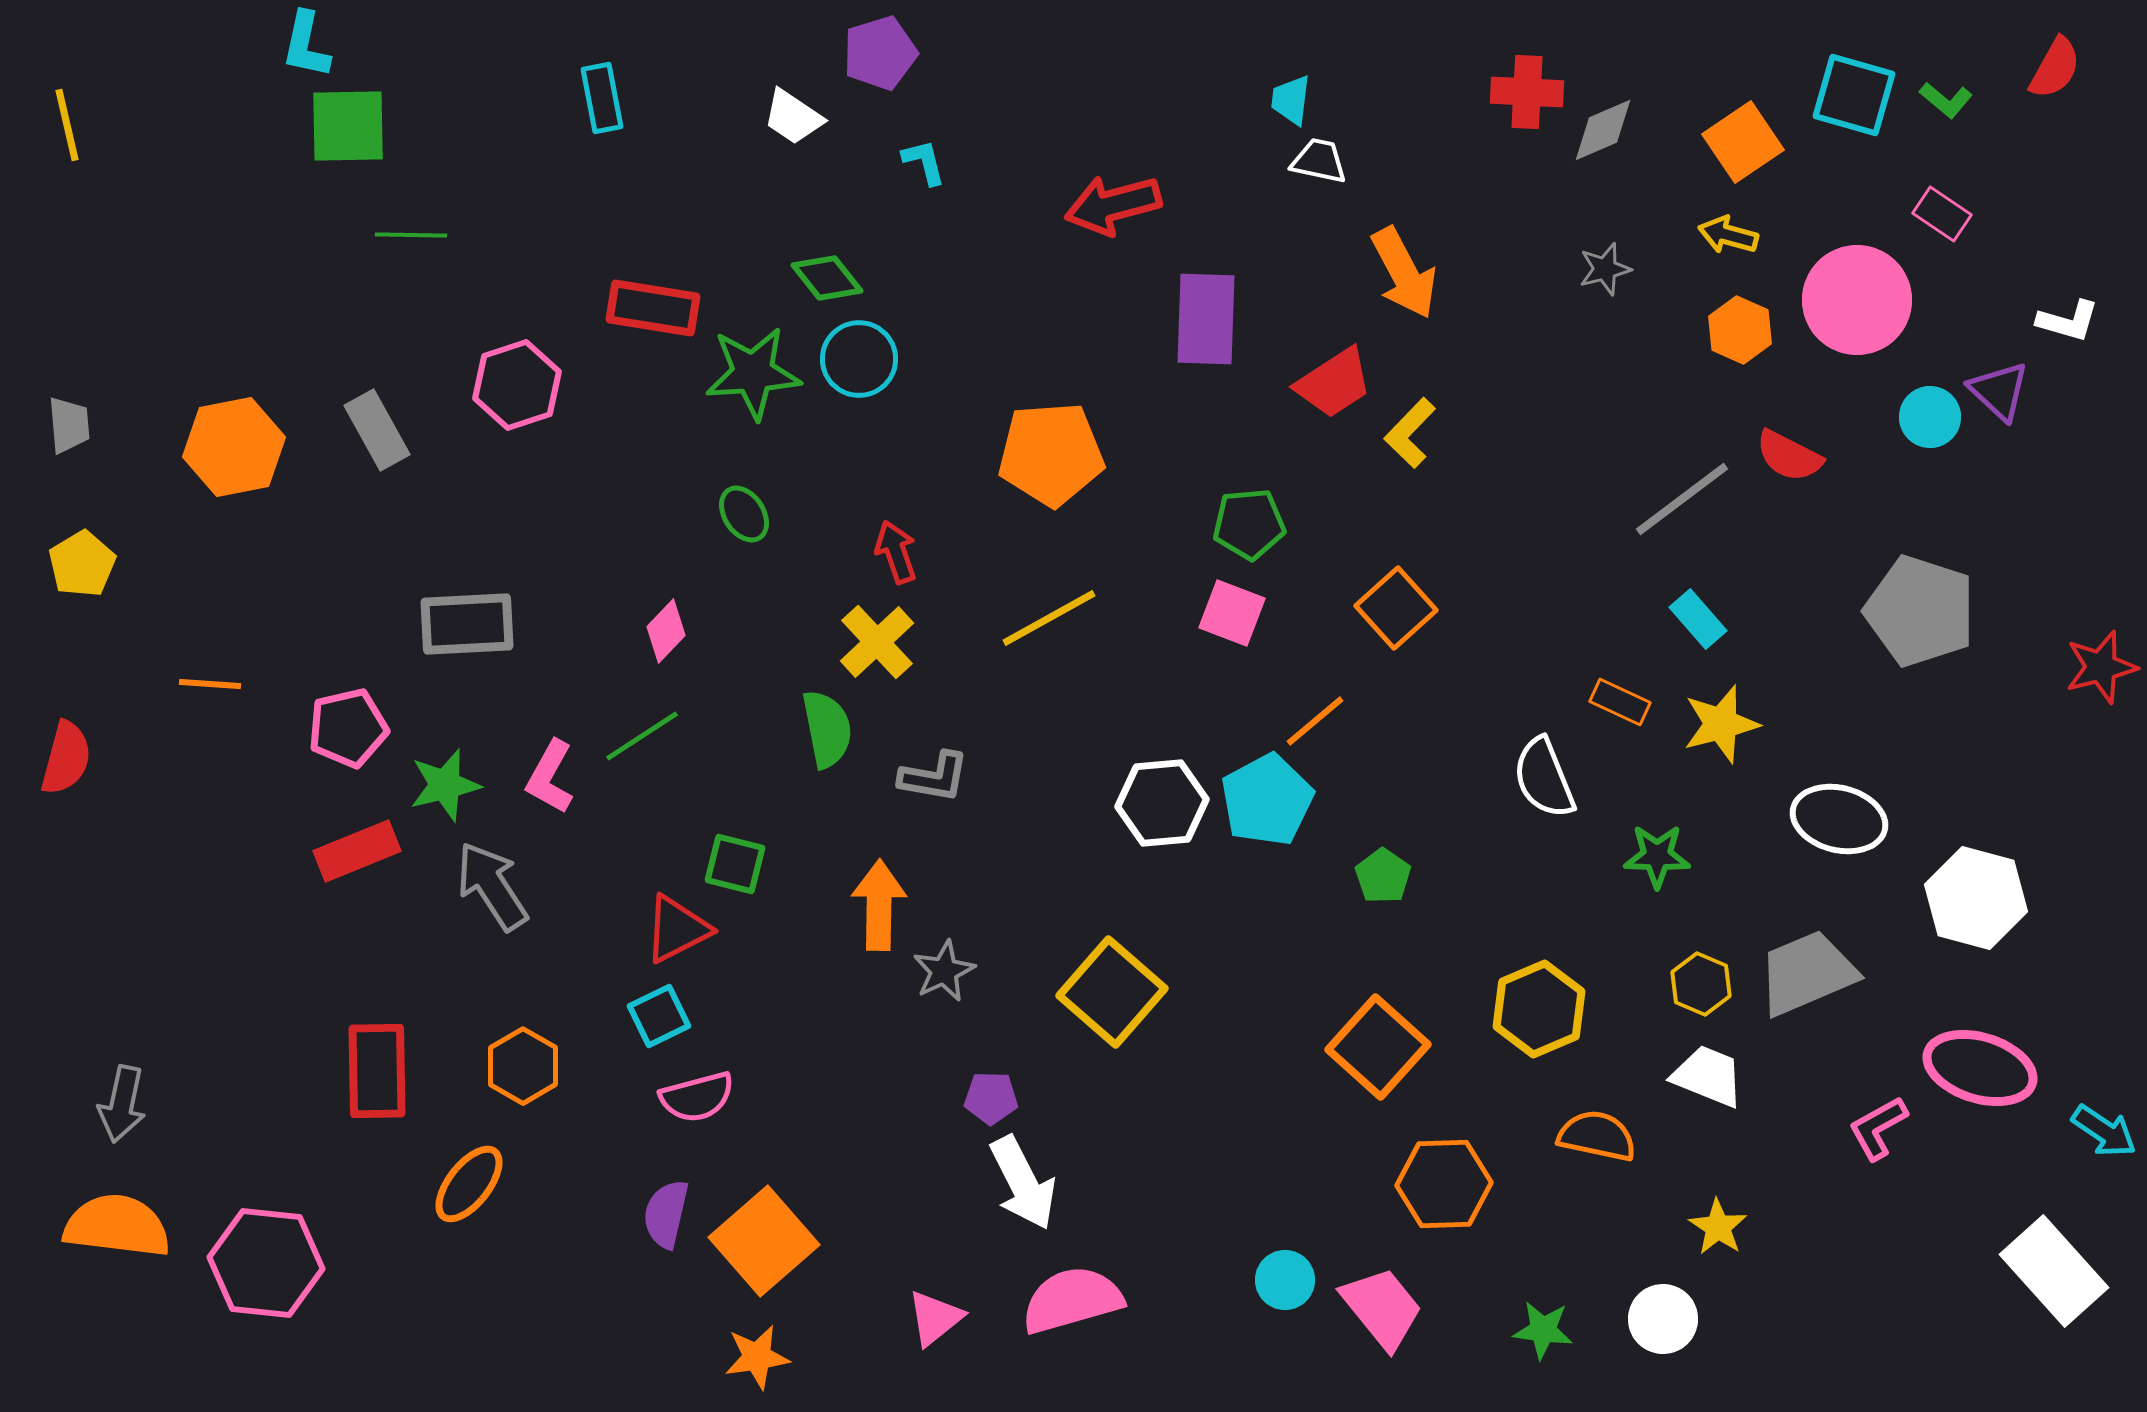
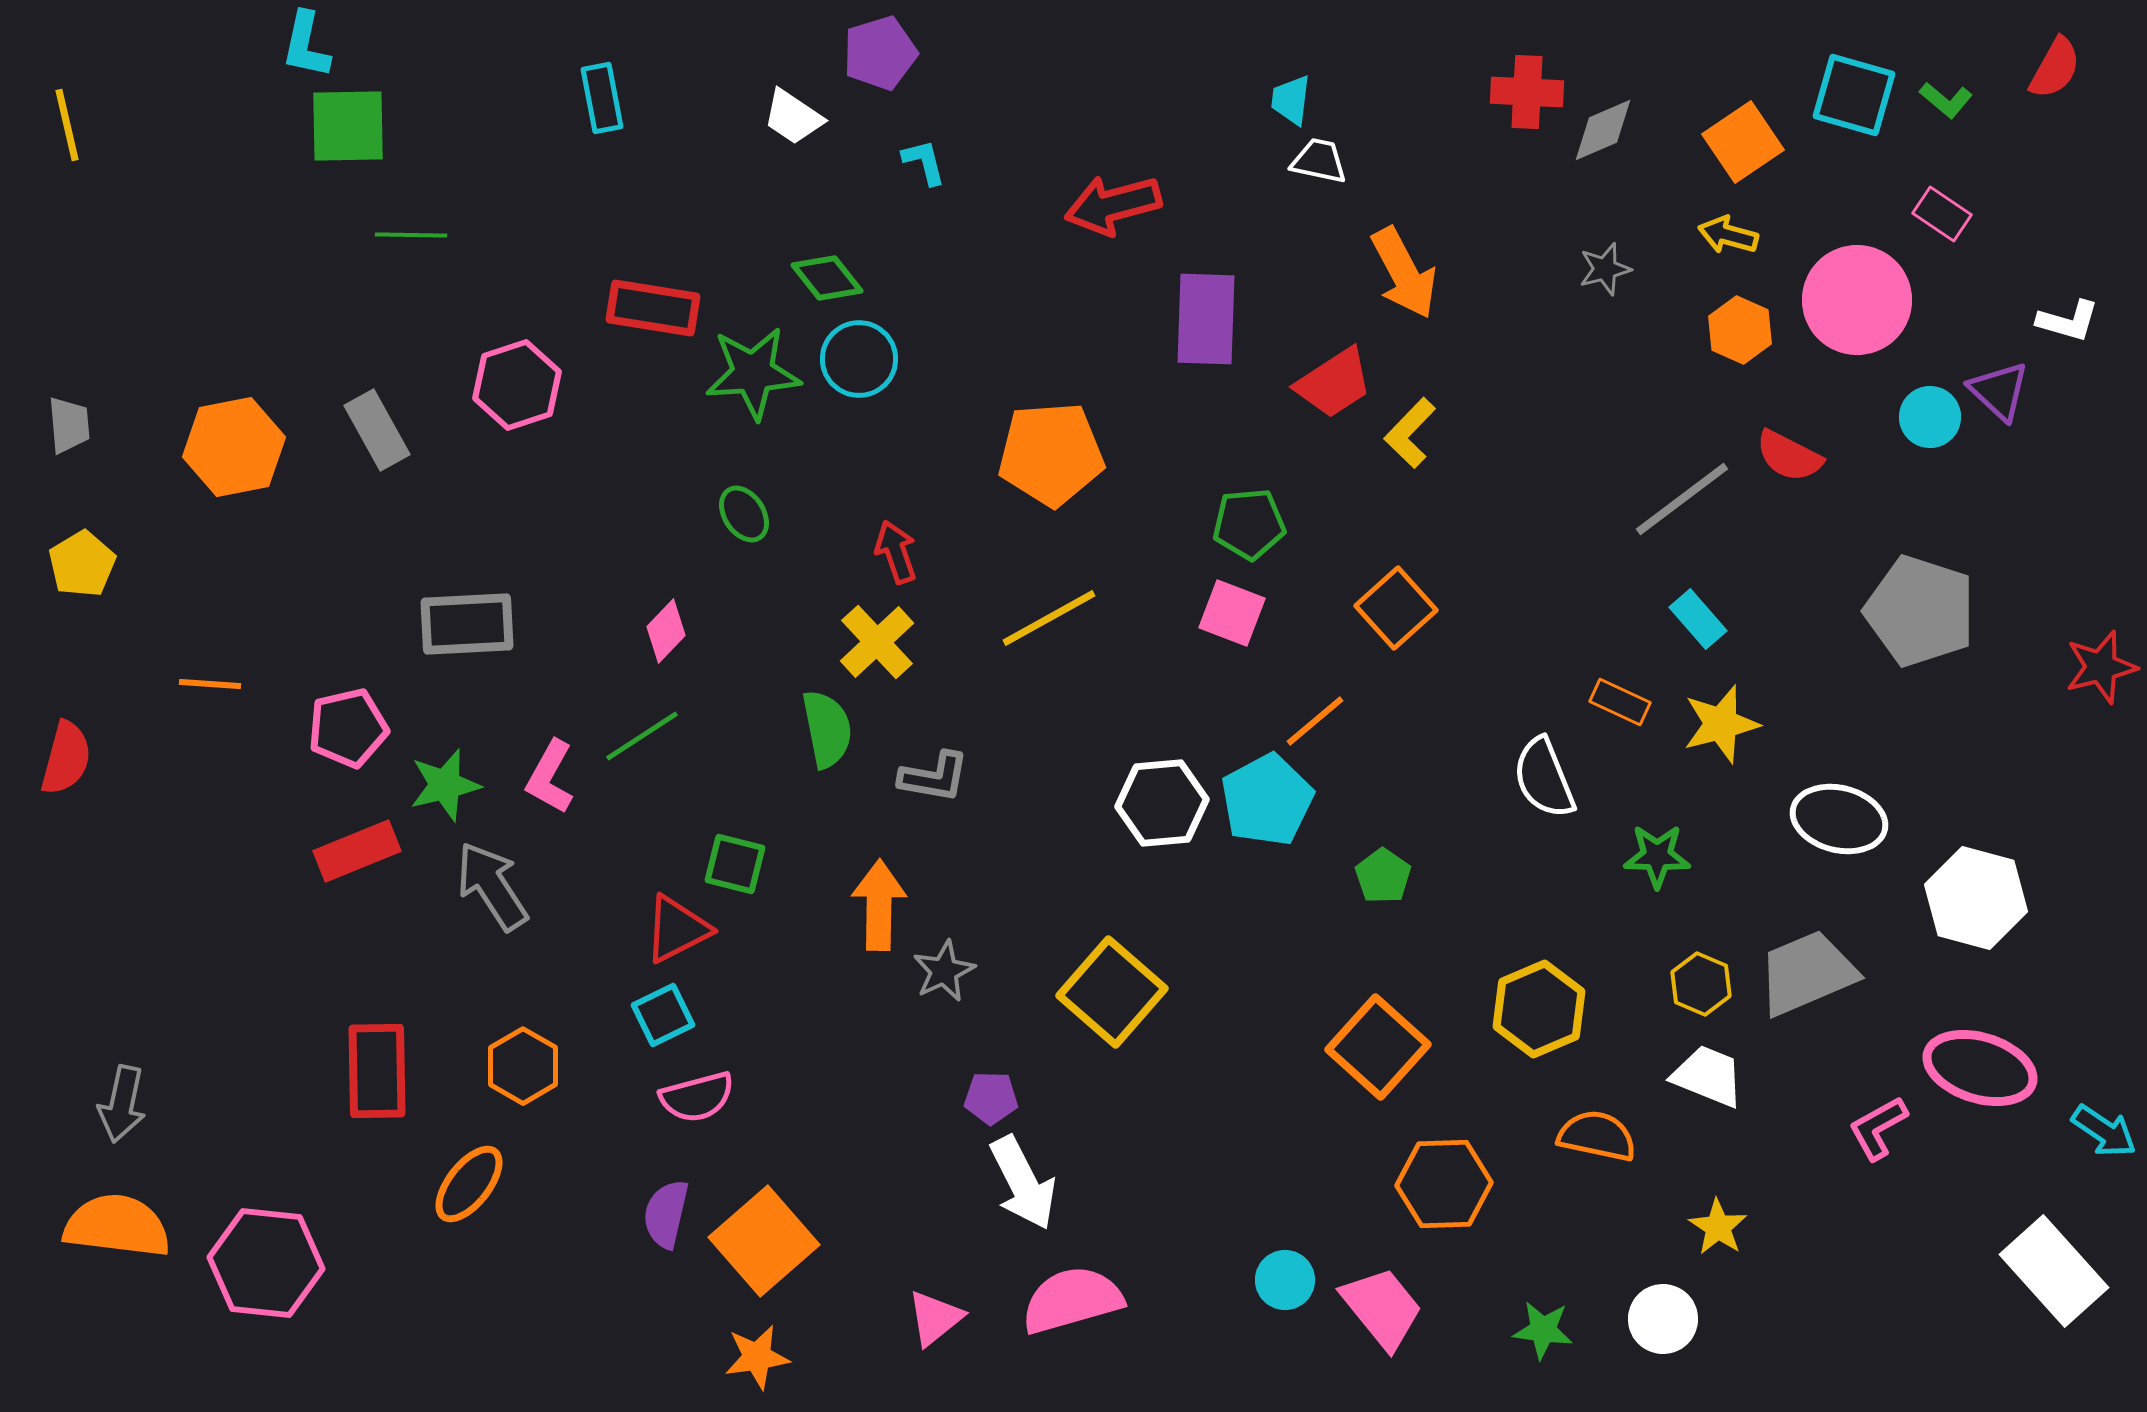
cyan square at (659, 1016): moved 4 px right, 1 px up
